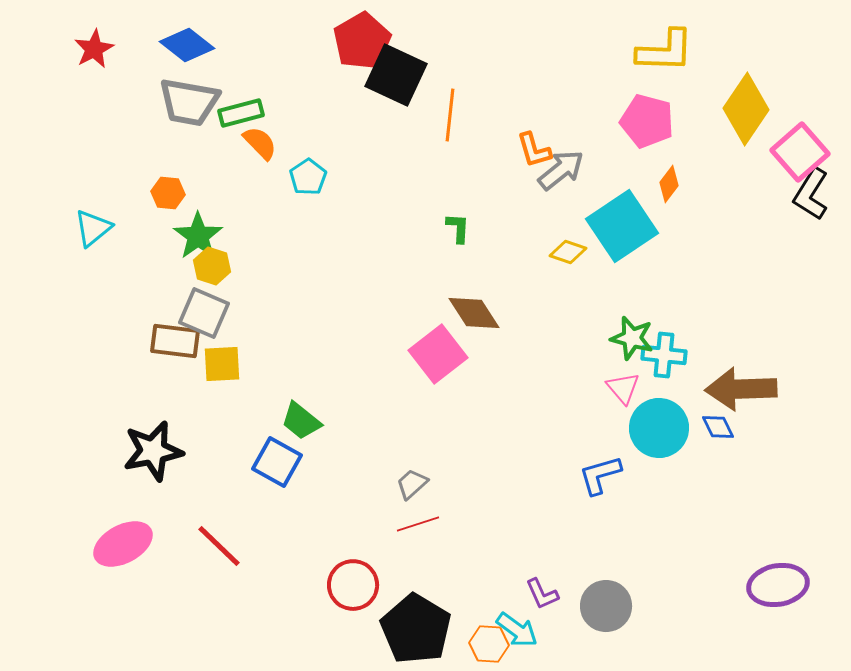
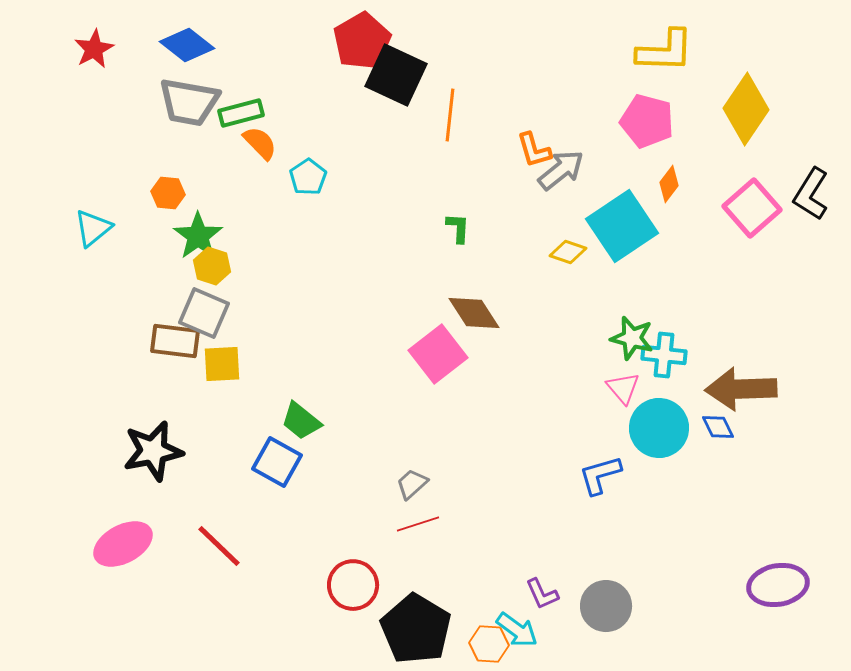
pink square at (800, 152): moved 48 px left, 56 px down
